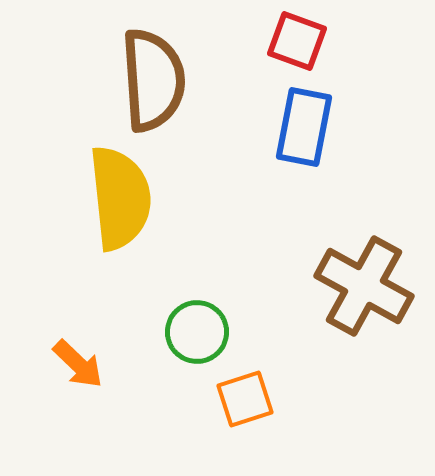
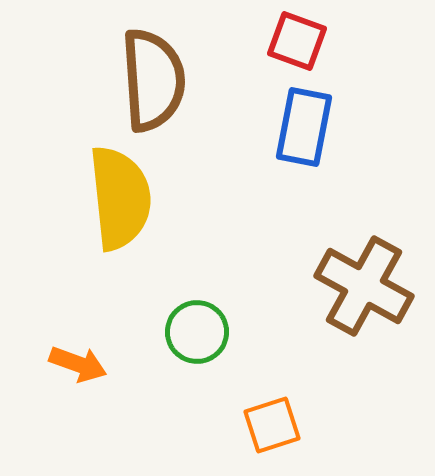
orange arrow: rotated 24 degrees counterclockwise
orange square: moved 27 px right, 26 px down
